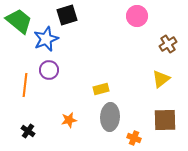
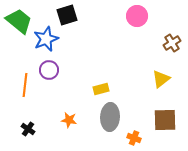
brown cross: moved 4 px right, 1 px up
orange star: rotated 21 degrees clockwise
black cross: moved 2 px up
